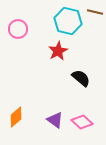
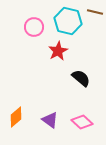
pink circle: moved 16 px right, 2 px up
purple triangle: moved 5 px left
